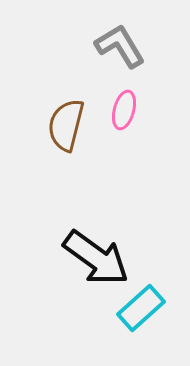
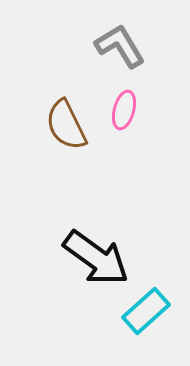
brown semicircle: rotated 40 degrees counterclockwise
cyan rectangle: moved 5 px right, 3 px down
